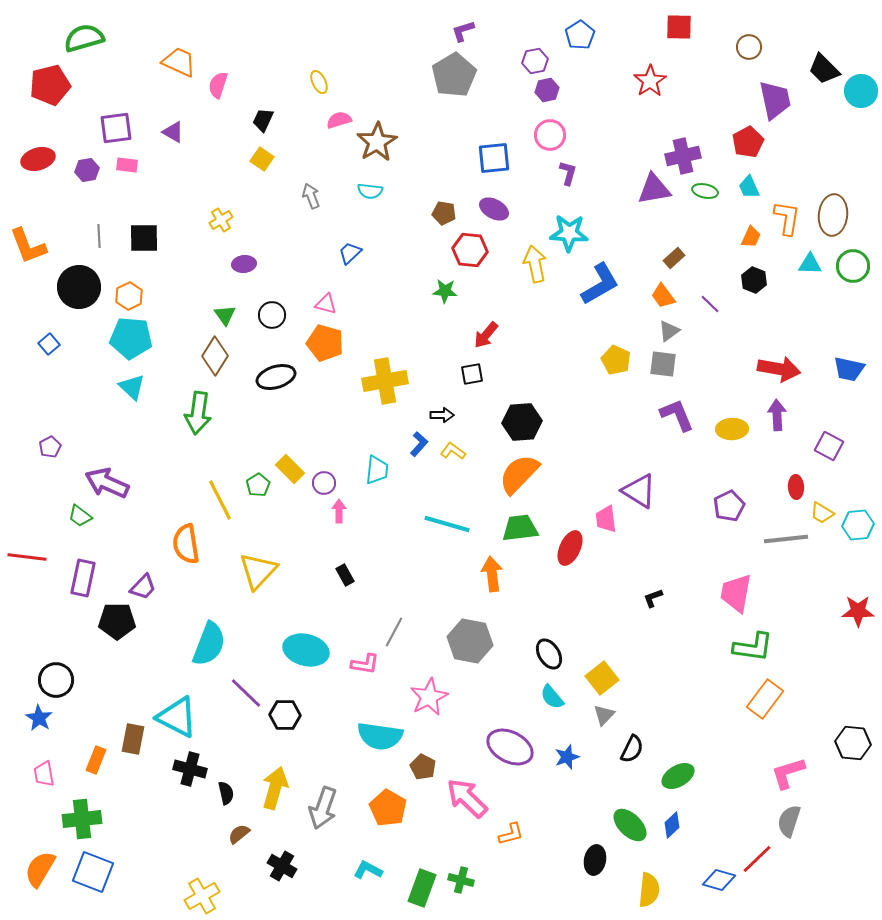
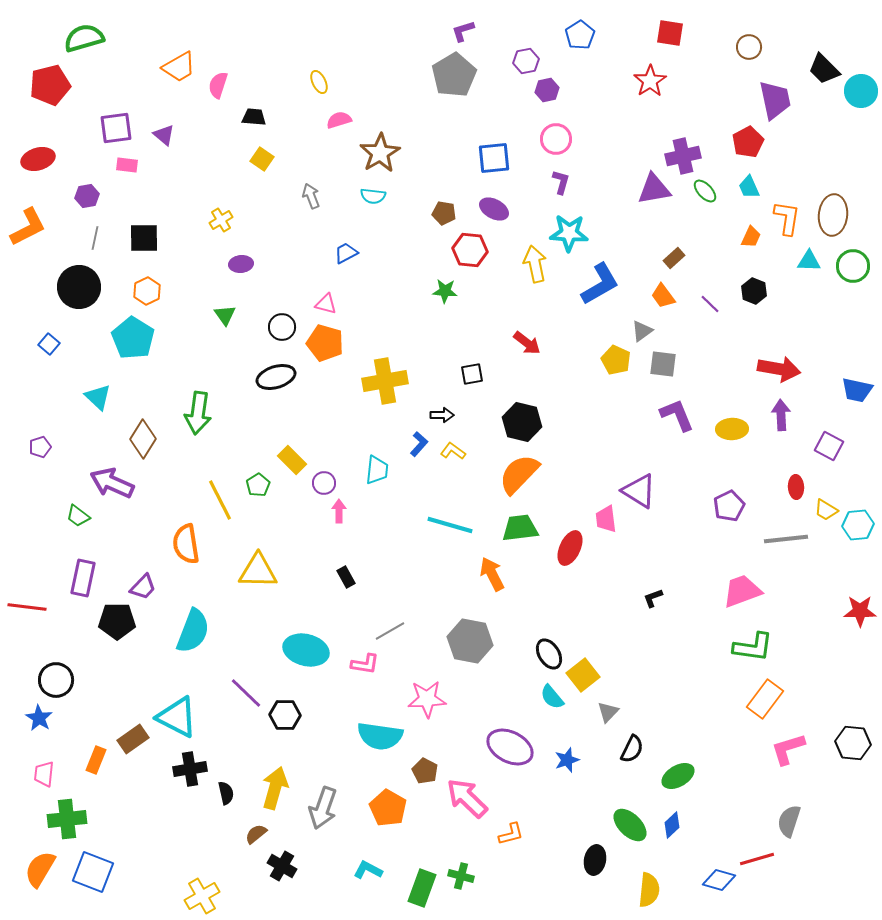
red square at (679, 27): moved 9 px left, 6 px down; rotated 8 degrees clockwise
purple hexagon at (535, 61): moved 9 px left
orange trapezoid at (179, 62): moved 5 px down; rotated 126 degrees clockwise
black trapezoid at (263, 120): moved 9 px left, 3 px up; rotated 70 degrees clockwise
purple triangle at (173, 132): moved 9 px left, 3 px down; rotated 10 degrees clockwise
pink circle at (550, 135): moved 6 px right, 4 px down
brown star at (377, 142): moved 3 px right, 11 px down
purple hexagon at (87, 170): moved 26 px down
purple L-shape at (568, 173): moved 7 px left, 9 px down
cyan semicircle at (370, 191): moved 3 px right, 5 px down
green ellipse at (705, 191): rotated 35 degrees clockwise
gray line at (99, 236): moved 4 px left, 2 px down; rotated 15 degrees clockwise
orange L-shape at (28, 246): moved 19 px up; rotated 96 degrees counterclockwise
blue trapezoid at (350, 253): moved 4 px left; rotated 15 degrees clockwise
purple ellipse at (244, 264): moved 3 px left
cyan triangle at (810, 264): moved 1 px left, 3 px up
black hexagon at (754, 280): moved 11 px down
orange hexagon at (129, 296): moved 18 px right, 5 px up
black circle at (272, 315): moved 10 px right, 12 px down
gray triangle at (669, 331): moved 27 px left
red arrow at (486, 335): moved 41 px right, 8 px down; rotated 92 degrees counterclockwise
cyan pentagon at (131, 338): moved 2 px right; rotated 27 degrees clockwise
blue square at (49, 344): rotated 10 degrees counterclockwise
brown diamond at (215, 356): moved 72 px left, 83 px down
blue trapezoid at (849, 369): moved 8 px right, 21 px down
cyan triangle at (132, 387): moved 34 px left, 10 px down
purple arrow at (777, 415): moved 4 px right
black hexagon at (522, 422): rotated 18 degrees clockwise
purple pentagon at (50, 447): moved 10 px left; rotated 10 degrees clockwise
yellow rectangle at (290, 469): moved 2 px right, 9 px up
purple arrow at (107, 483): moved 5 px right
yellow trapezoid at (822, 513): moved 4 px right, 3 px up
green trapezoid at (80, 516): moved 2 px left
cyan line at (447, 524): moved 3 px right, 1 px down
red line at (27, 557): moved 50 px down
yellow triangle at (258, 571): rotated 48 degrees clockwise
orange arrow at (492, 574): rotated 20 degrees counterclockwise
black rectangle at (345, 575): moved 1 px right, 2 px down
pink trapezoid at (736, 593): moved 6 px right, 2 px up; rotated 60 degrees clockwise
red star at (858, 611): moved 2 px right
gray line at (394, 632): moved 4 px left, 1 px up; rotated 32 degrees clockwise
cyan semicircle at (209, 644): moved 16 px left, 13 px up
yellow square at (602, 678): moved 19 px left, 3 px up
pink star at (429, 697): moved 2 px left, 2 px down; rotated 24 degrees clockwise
gray triangle at (604, 715): moved 4 px right, 3 px up
brown rectangle at (133, 739): rotated 44 degrees clockwise
blue star at (567, 757): moved 3 px down
brown pentagon at (423, 767): moved 2 px right, 4 px down
black cross at (190, 769): rotated 24 degrees counterclockwise
pink L-shape at (788, 773): moved 24 px up
pink trapezoid at (44, 774): rotated 16 degrees clockwise
green cross at (82, 819): moved 15 px left
brown semicircle at (239, 834): moved 17 px right
red line at (757, 859): rotated 28 degrees clockwise
green cross at (461, 880): moved 4 px up
